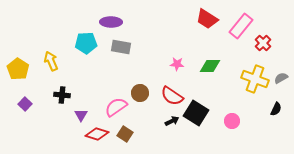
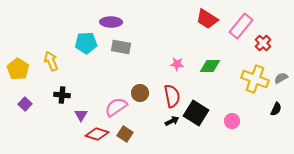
red semicircle: rotated 135 degrees counterclockwise
